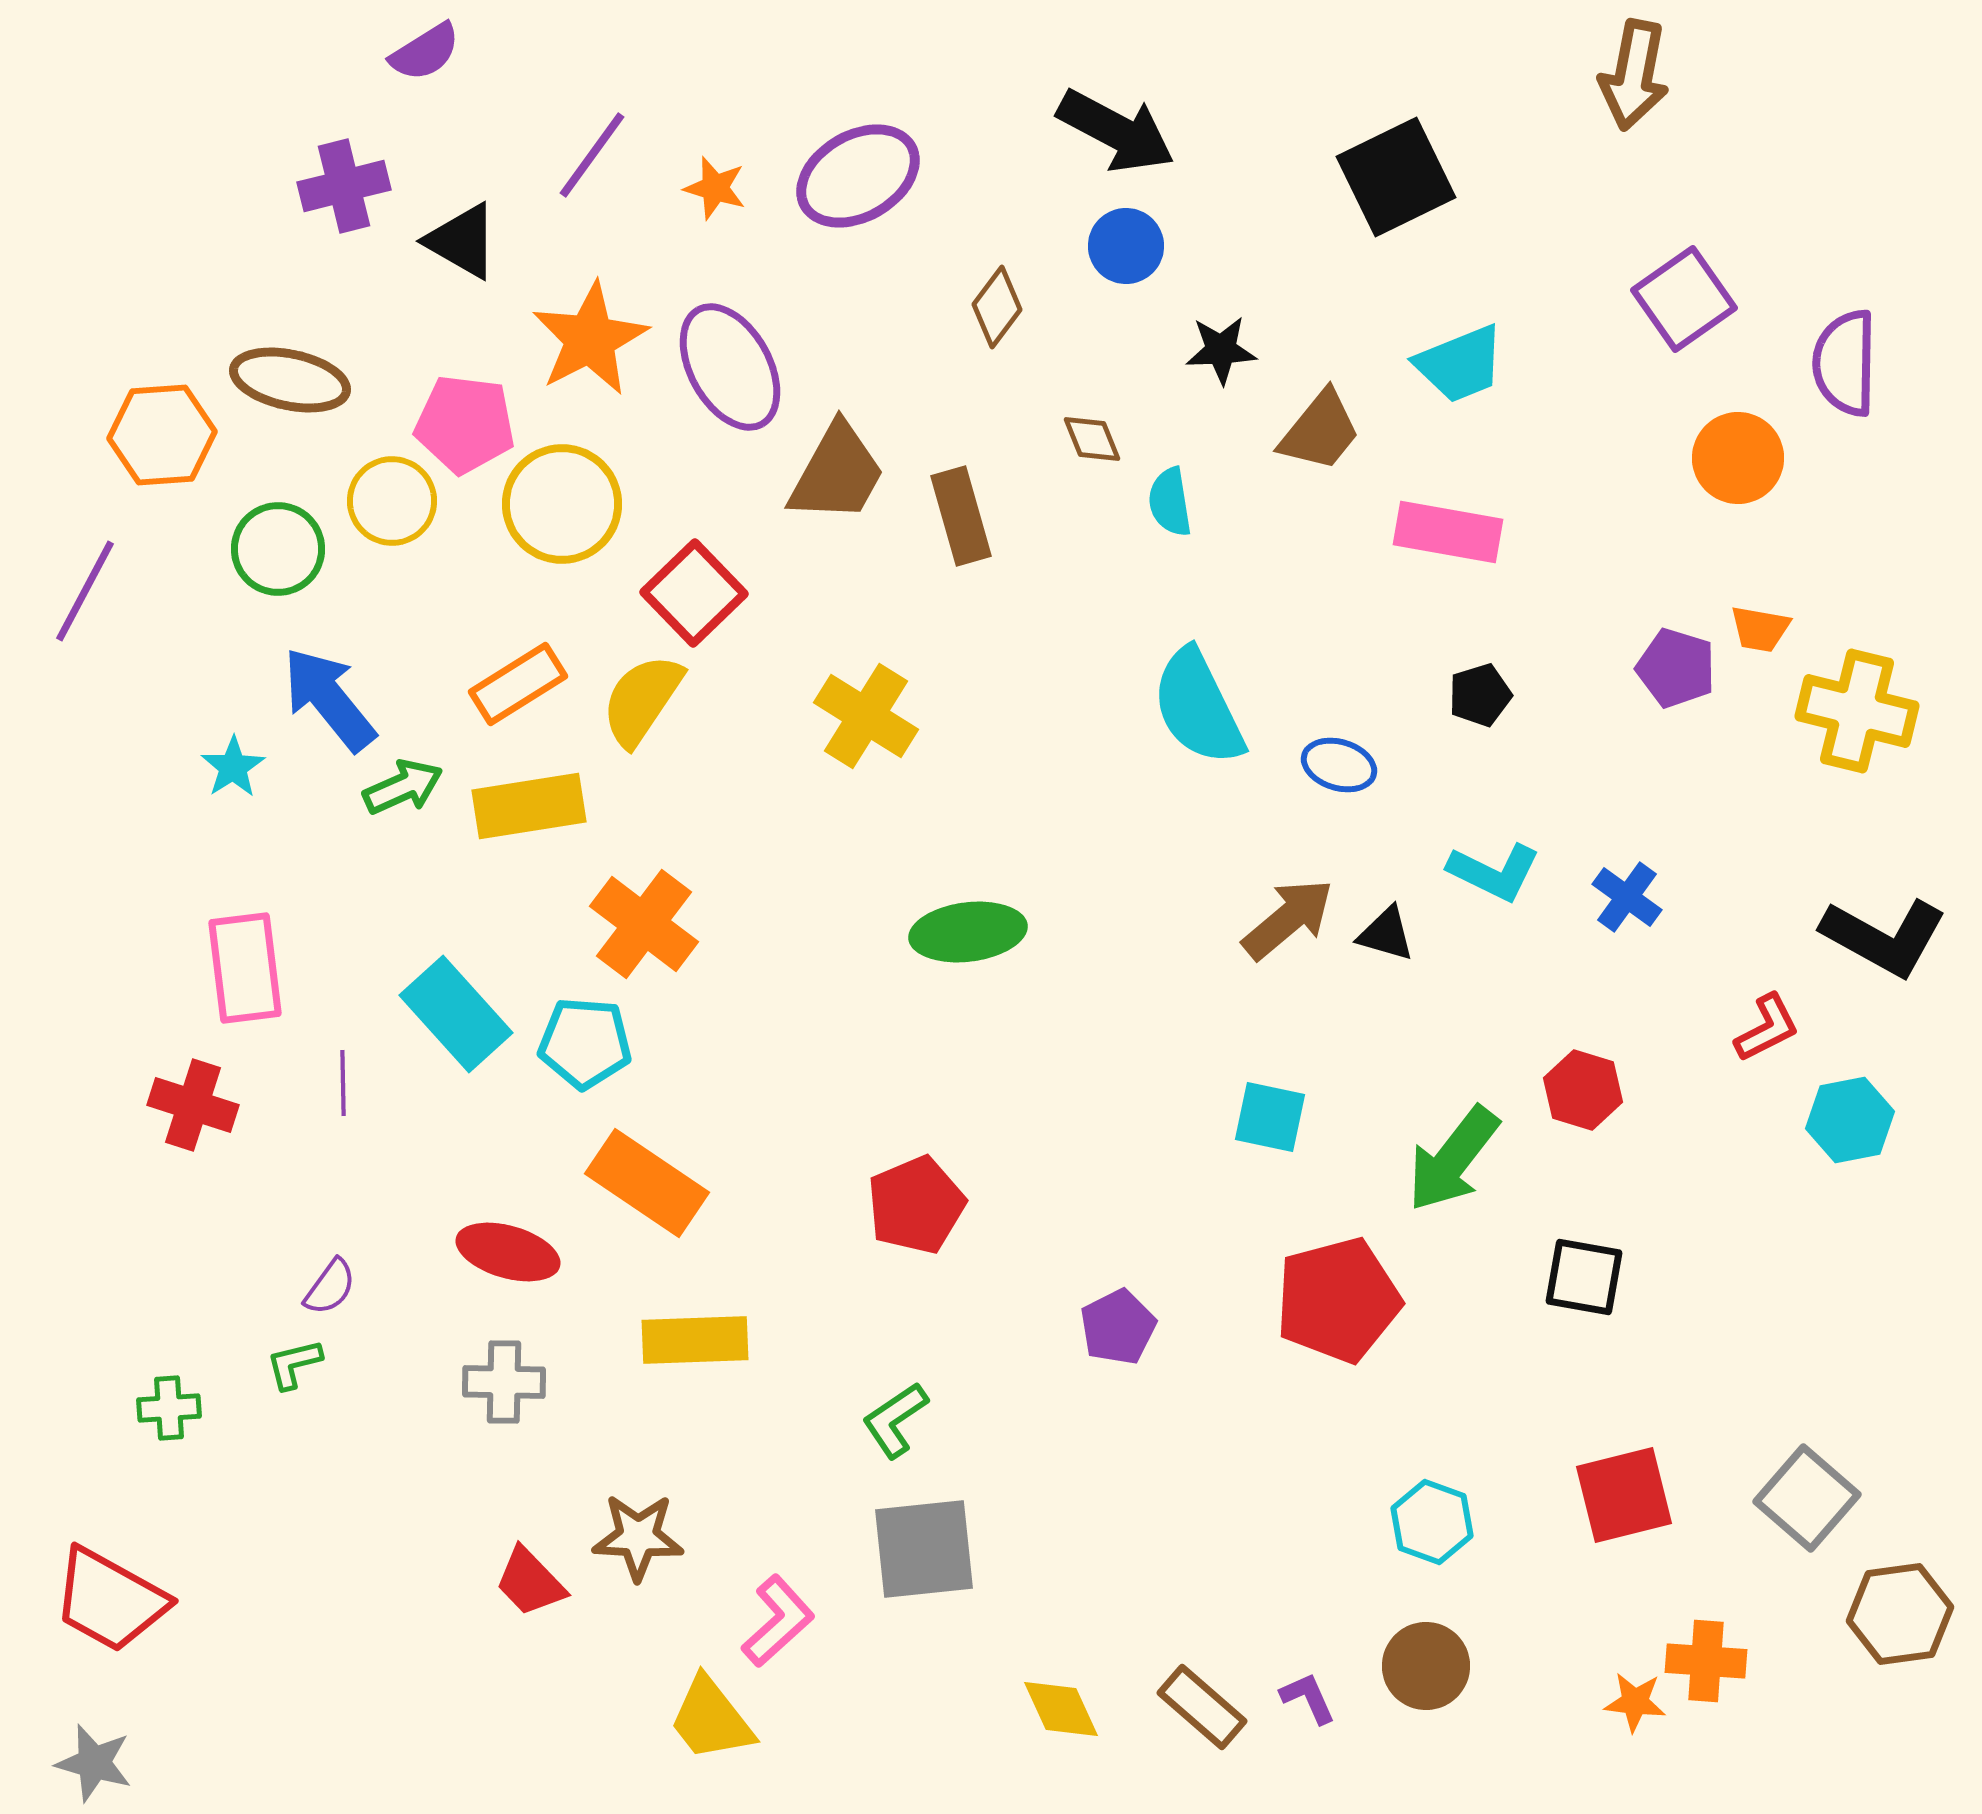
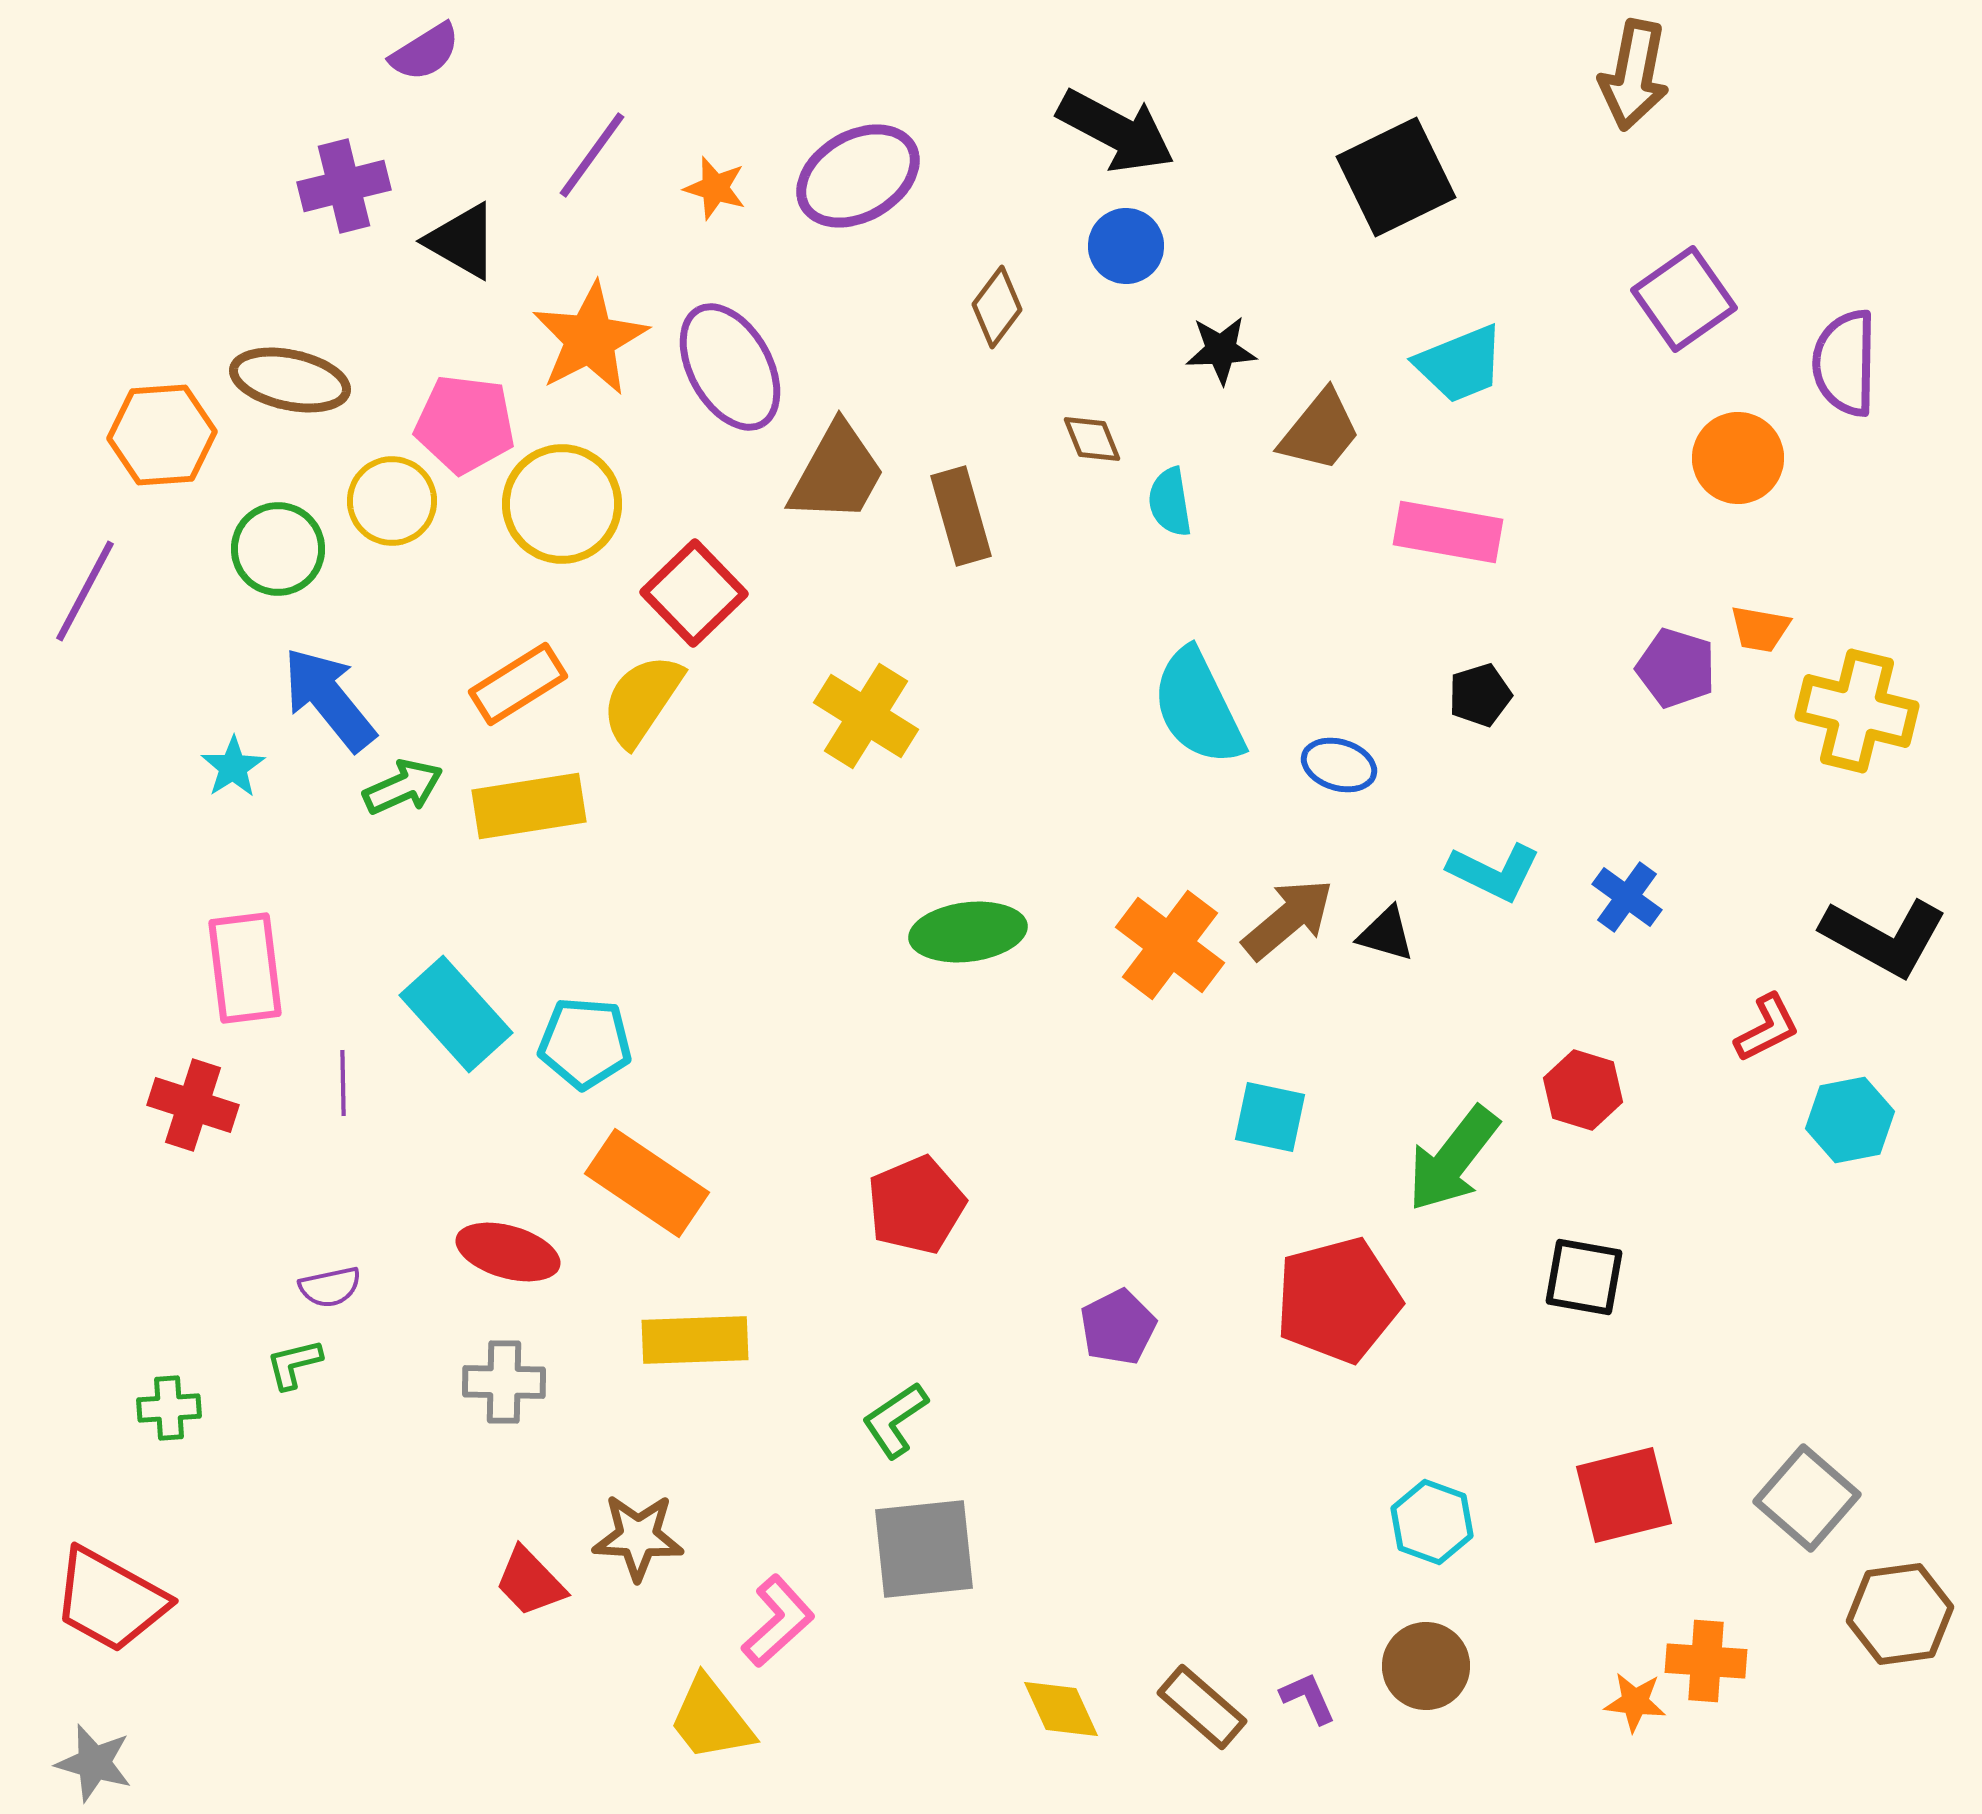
orange cross at (644, 924): moved 526 px right, 21 px down
purple semicircle at (330, 1287): rotated 42 degrees clockwise
